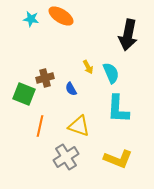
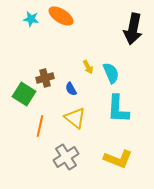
black arrow: moved 5 px right, 6 px up
green square: rotated 10 degrees clockwise
yellow triangle: moved 4 px left, 8 px up; rotated 20 degrees clockwise
